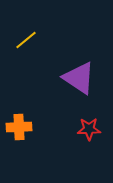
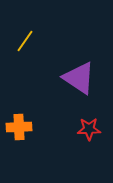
yellow line: moved 1 px left, 1 px down; rotated 15 degrees counterclockwise
